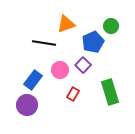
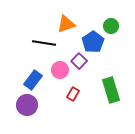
blue pentagon: rotated 10 degrees counterclockwise
purple square: moved 4 px left, 4 px up
green rectangle: moved 1 px right, 2 px up
